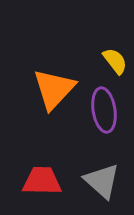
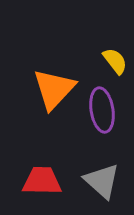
purple ellipse: moved 2 px left
